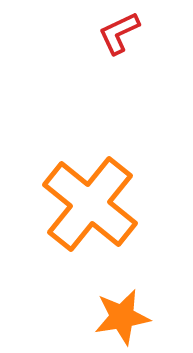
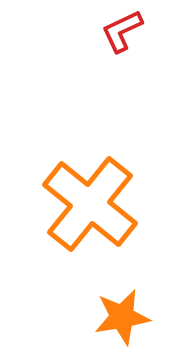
red L-shape: moved 3 px right, 2 px up
